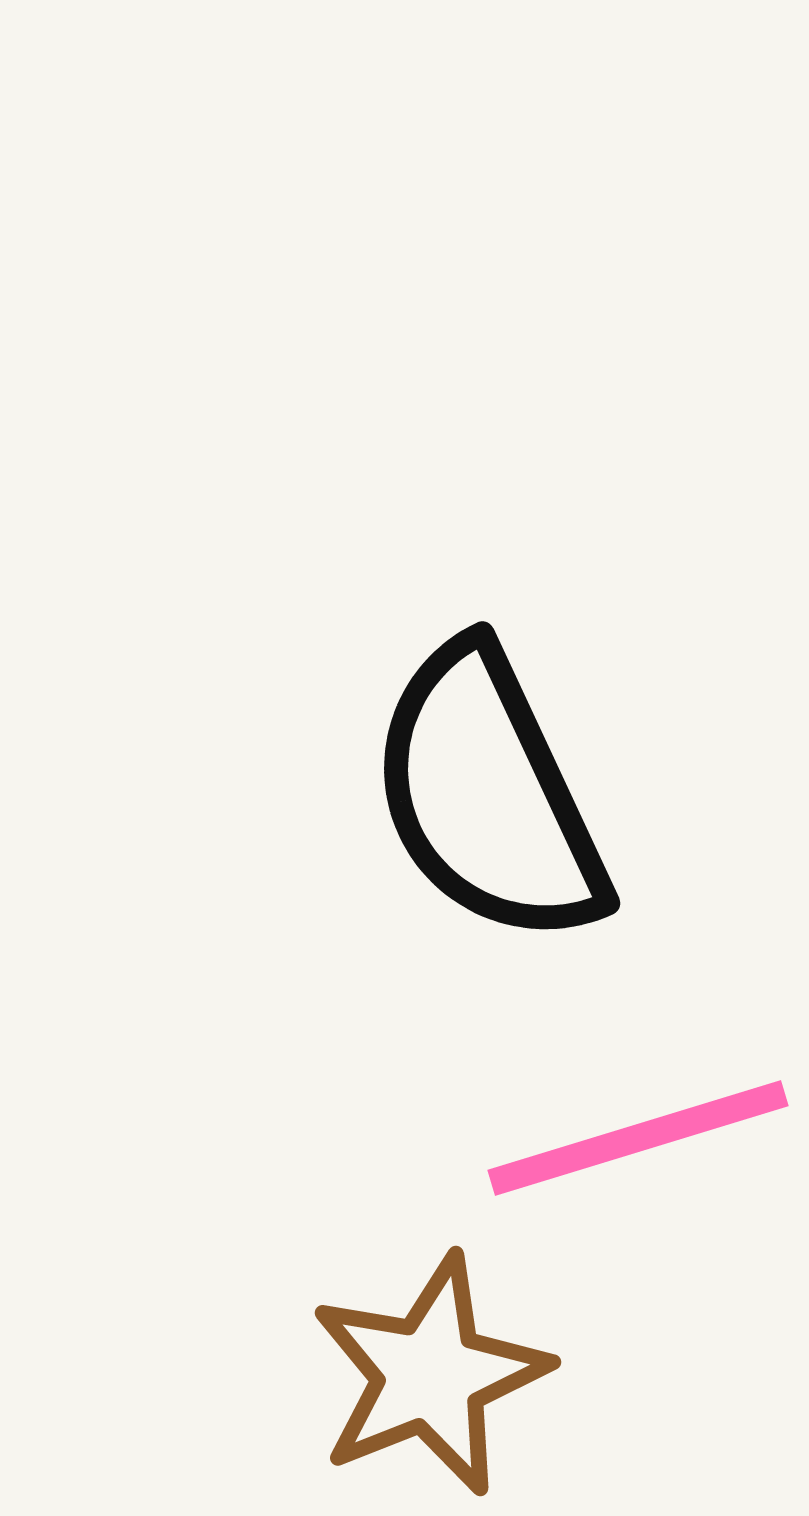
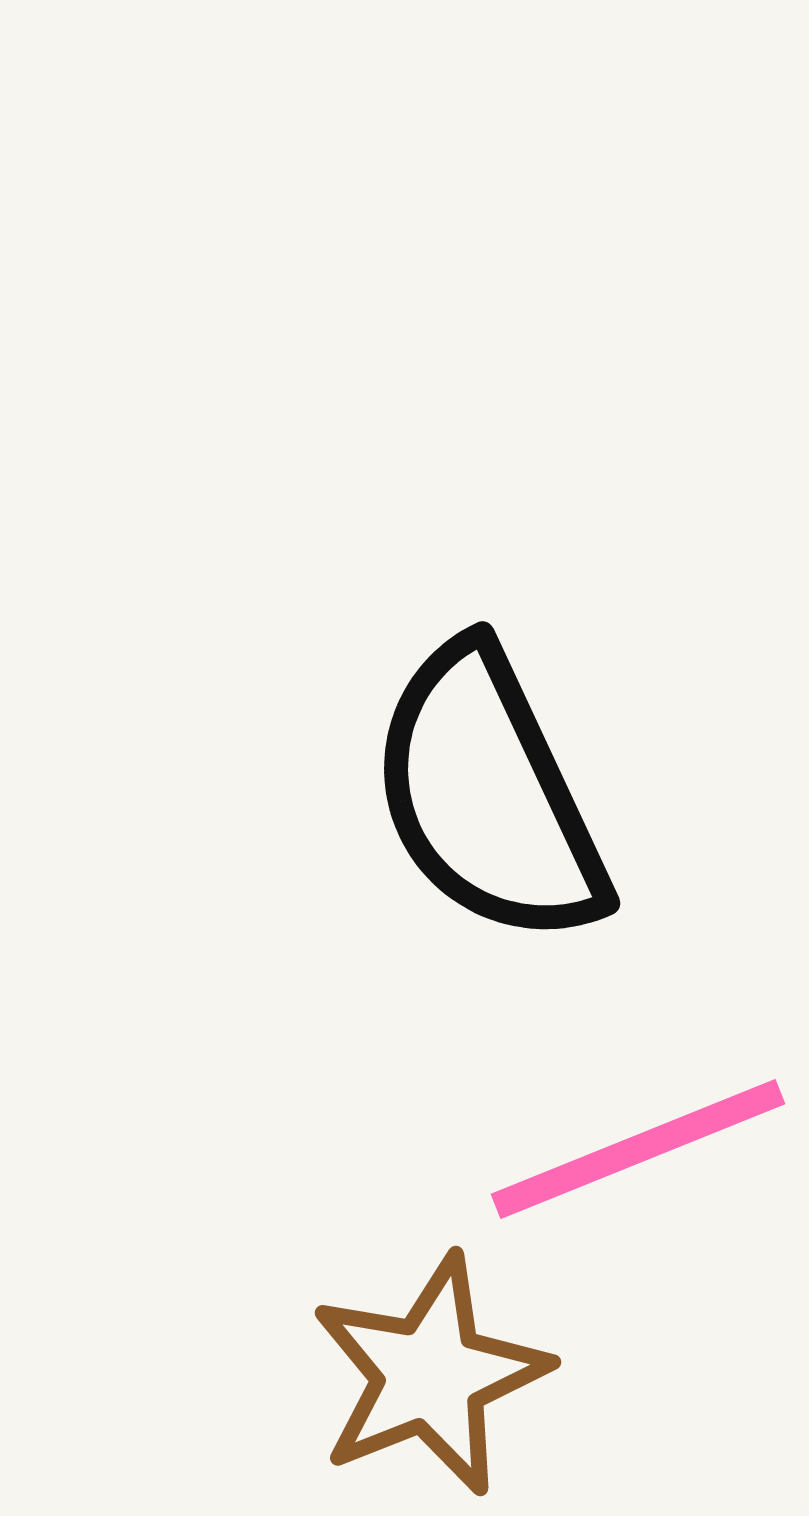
pink line: moved 11 px down; rotated 5 degrees counterclockwise
